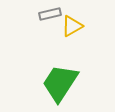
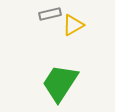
yellow triangle: moved 1 px right, 1 px up
